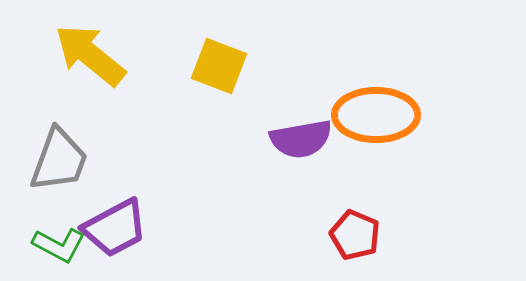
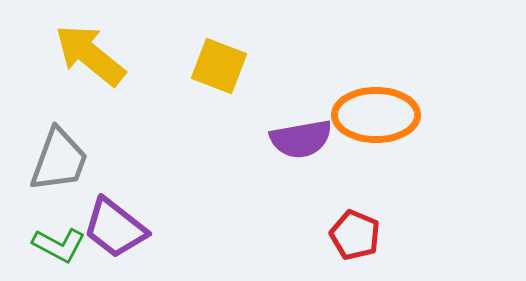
purple trapezoid: rotated 66 degrees clockwise
